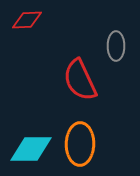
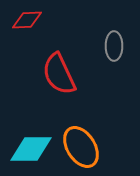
gray ellipse: moved 2 px left
red semicircle: moved 21 px left, 6 px up
orange ellipse: moved 1 px right, 3 px down; rotated 33 degrees counterclockwise
